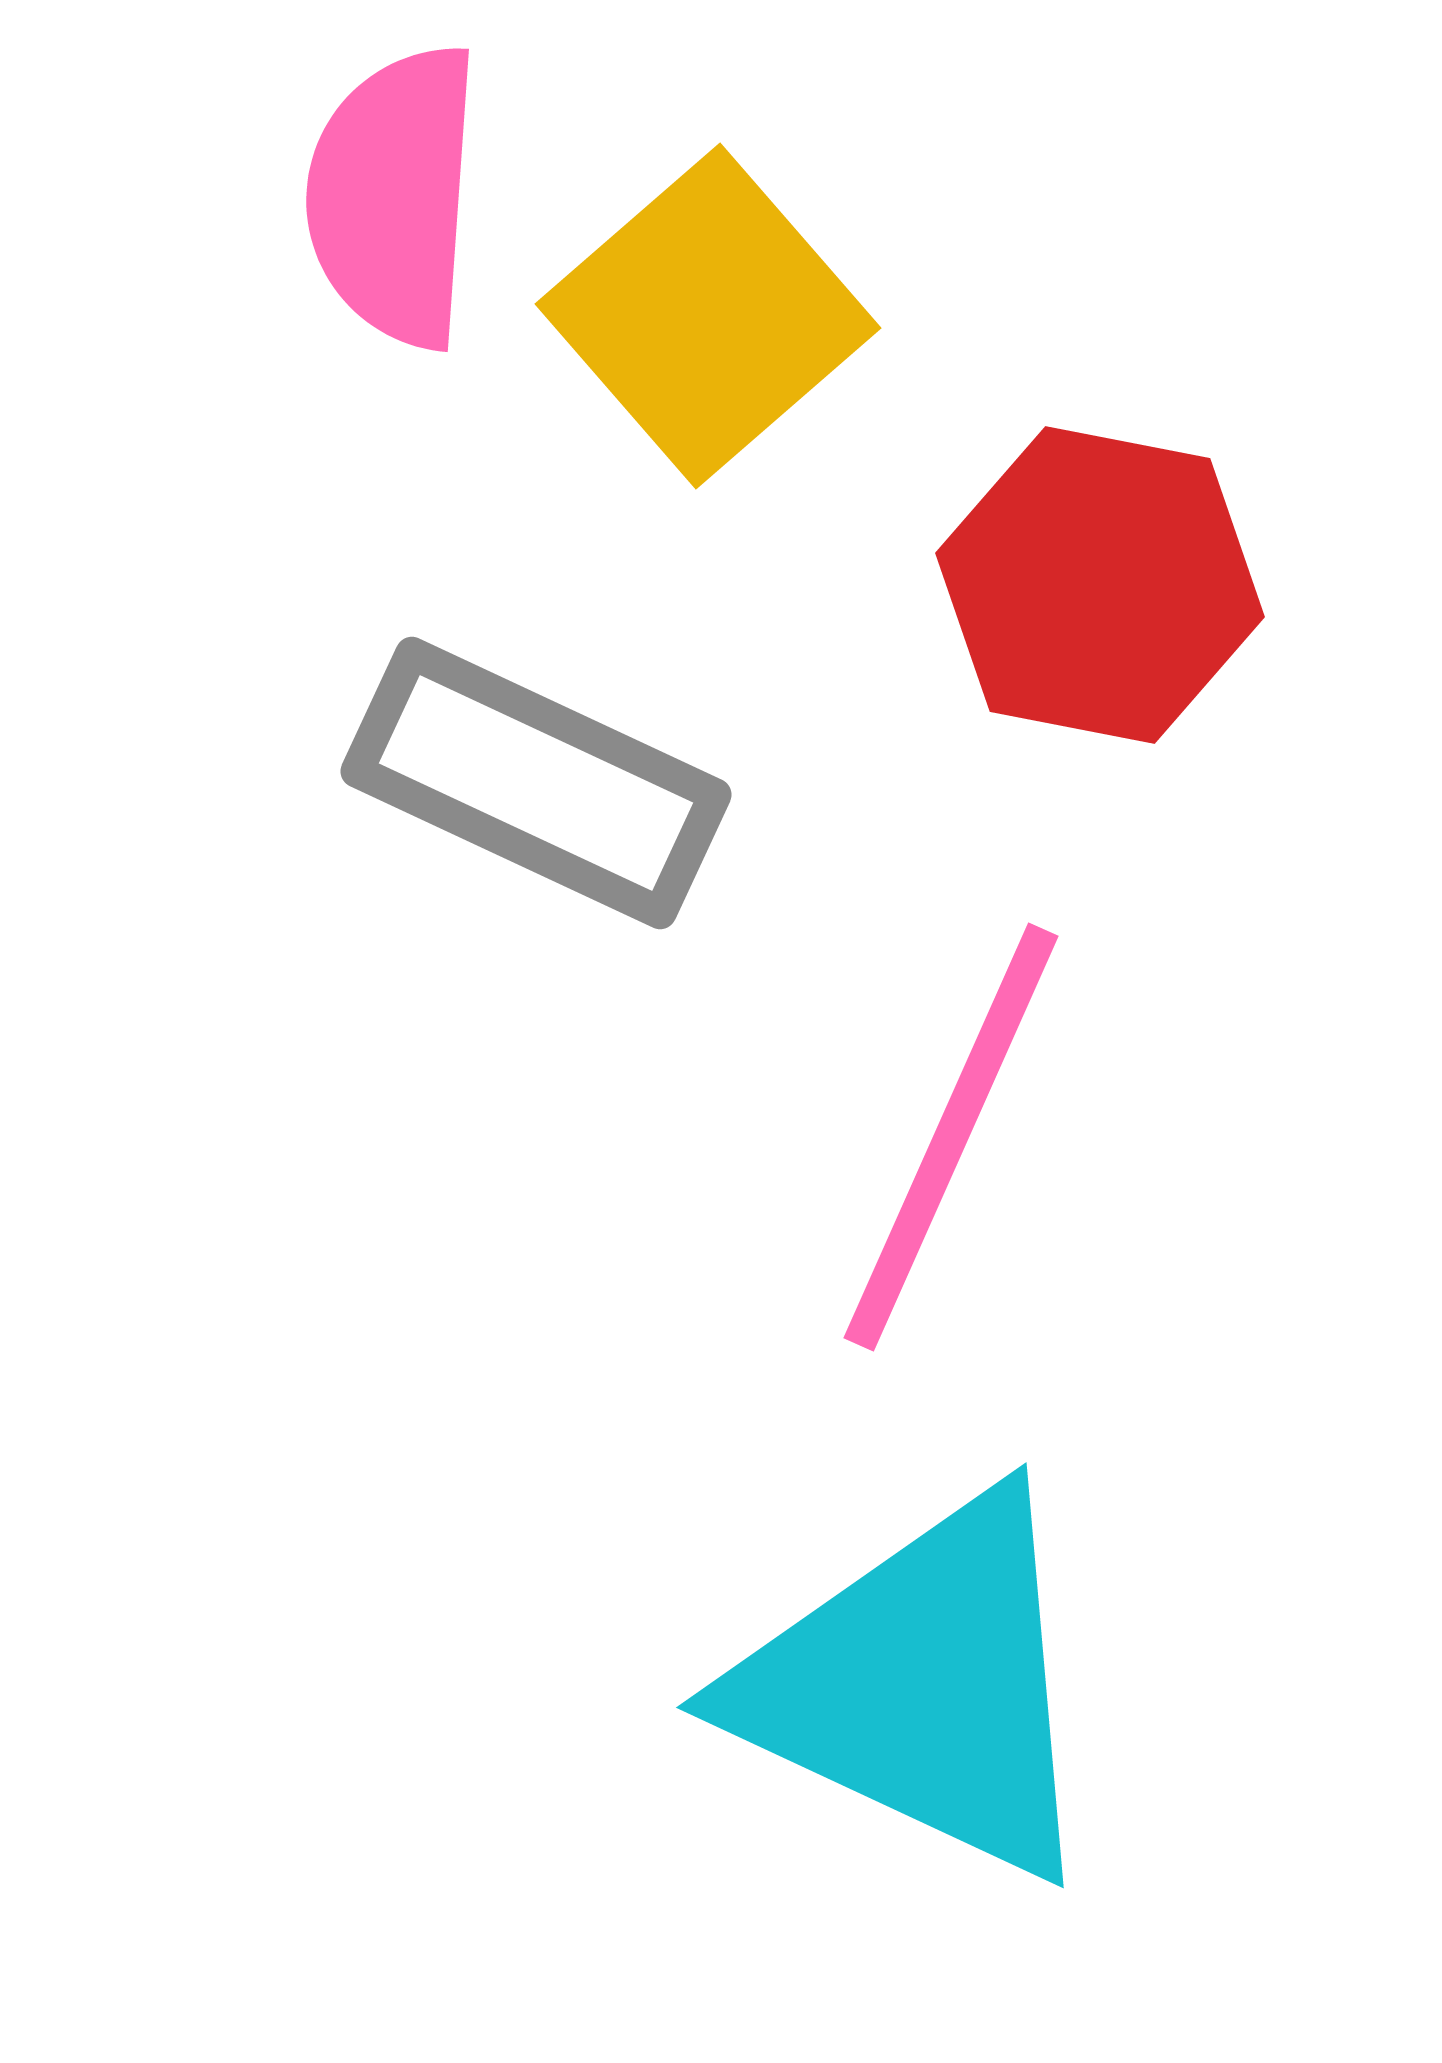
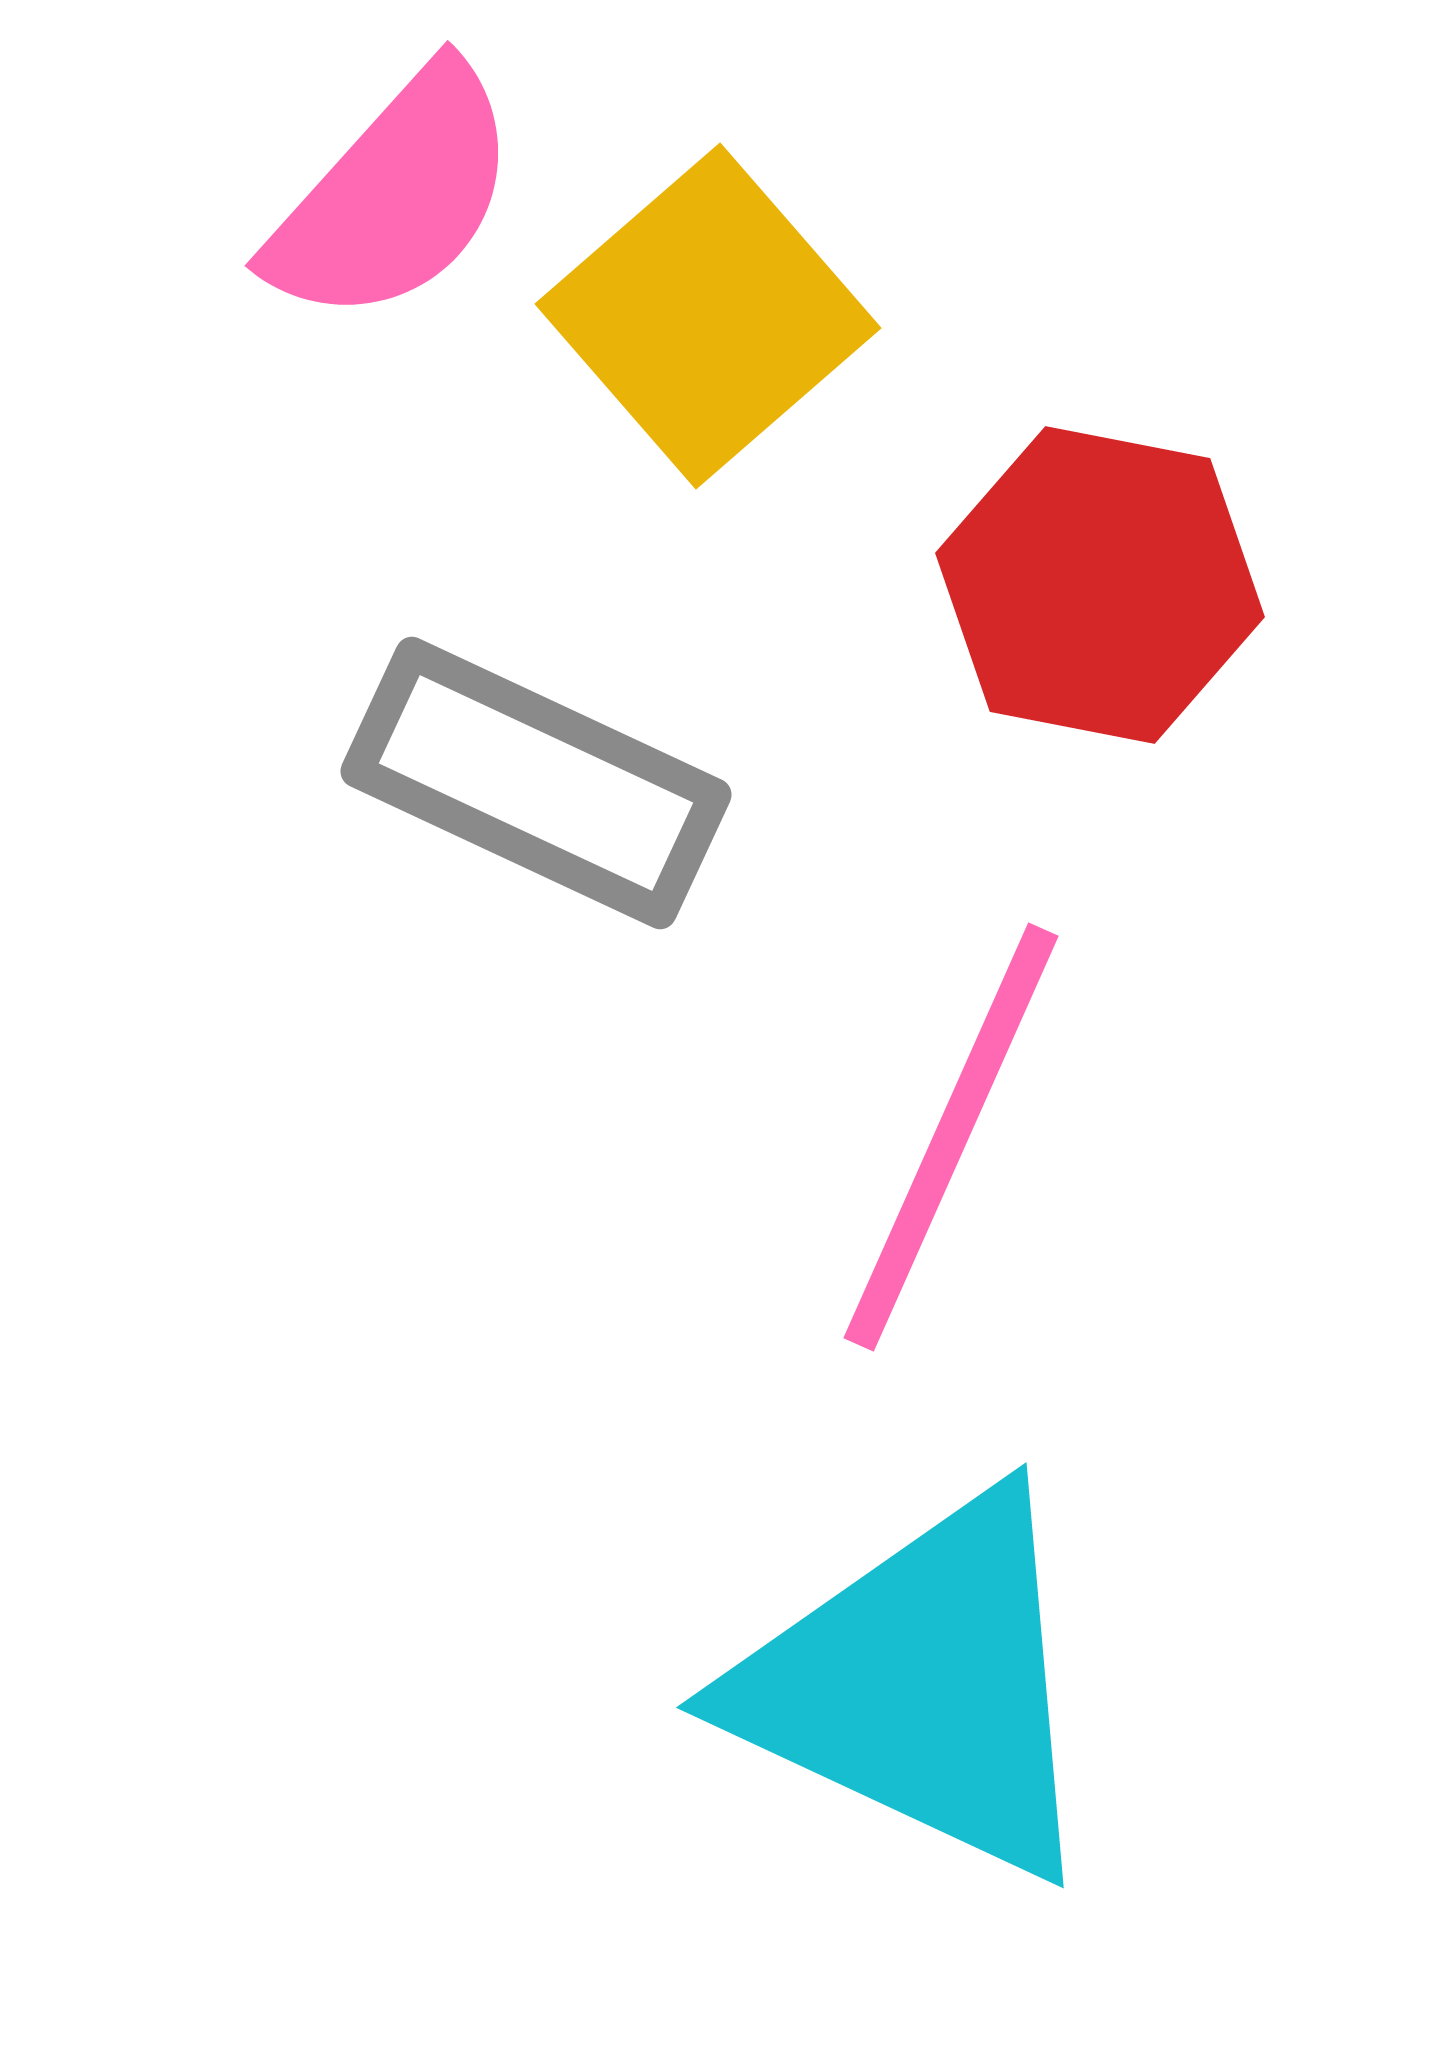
pink semicircle: rotated 142 degrees counterclockwise
